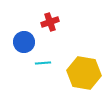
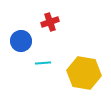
blue circle: moved 3 px left, 1 px up
